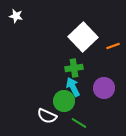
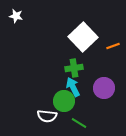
white semicircle: rotated 18 degrees counterclockwise
